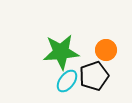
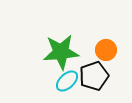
cyan ellipse: rotated 10 degrees clockwise
